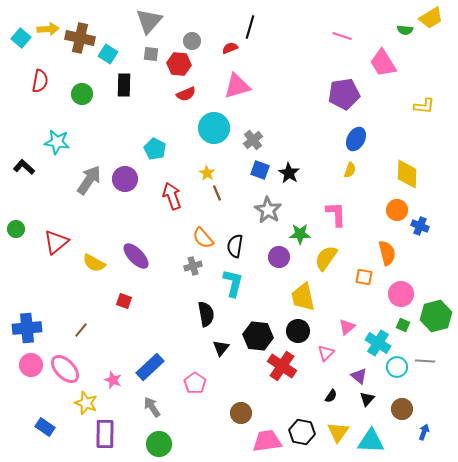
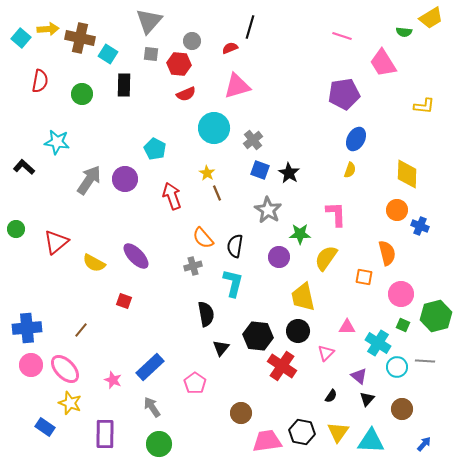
green semicircle at (405, 30): moved 1 px left, 2 px down
pink triangle at (347, 327): rotated 42 degrees clockwise
yellow star at (86, 403): moved 16 px left
blue arrow at (424, 432): moved 12 px down; rotated 21 degrees clockwise
